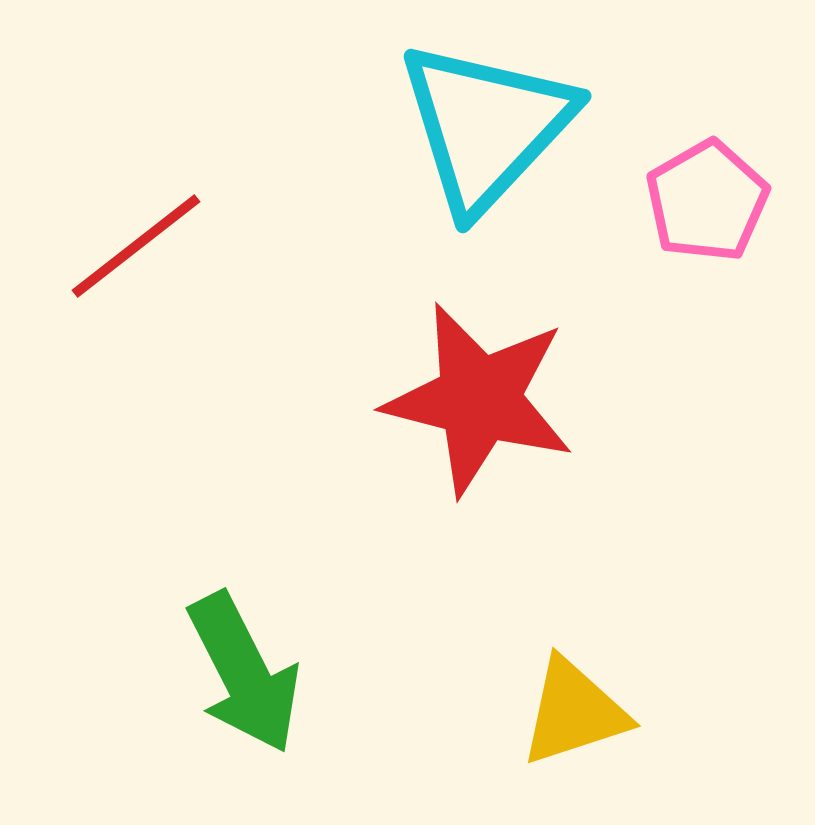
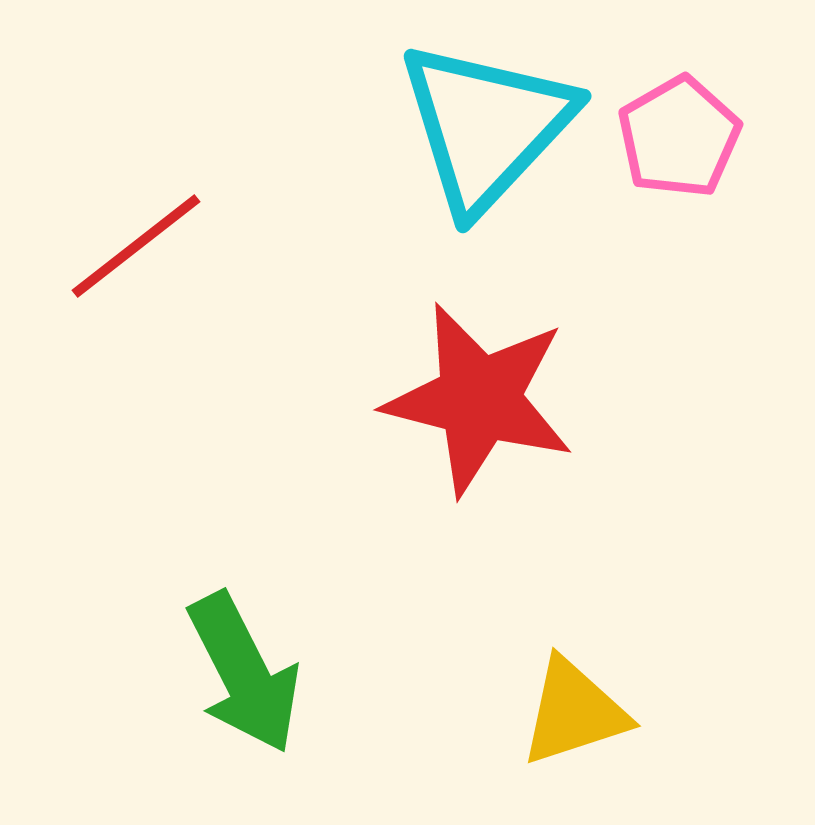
pink pentagon: moved 28 px left, 64 px up
